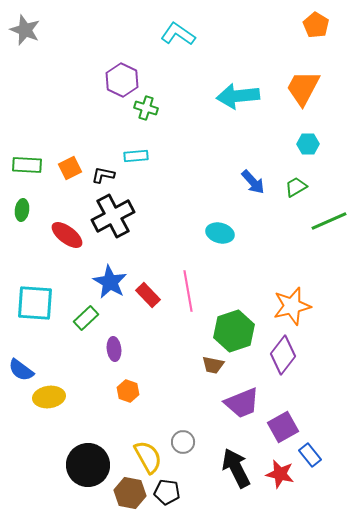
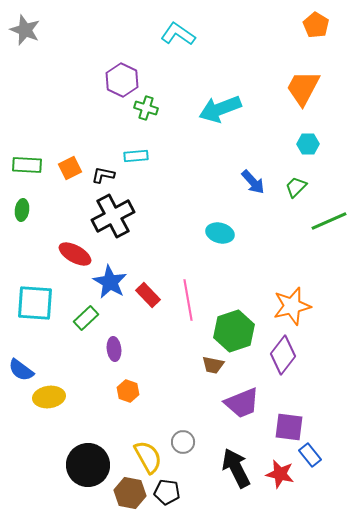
cyan arrow at (238, 96): moved 18 px left, 13 px down; rotated 15 degrees counterclockwise
green trapezoid at (296, 187): rotated 15 degrees counterclockwise
red ellipse at (67, 235): moved 8 px right, 19 px down; rotated 8 degrees counterclockwise
pink line at (188, 291): moved 9 px down
purple square at (283, 427): moved 6 px right; rotated 36 degrees clockwise
